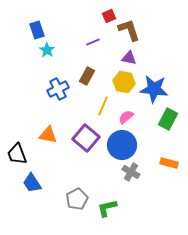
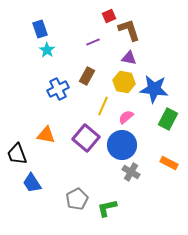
blue rectangle: moved 3 px right, 1 px up
orange triangle: moved 2 px left
orange rectangle: rotated 12 degrees clockwise
